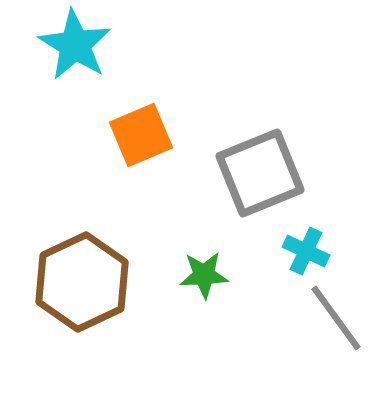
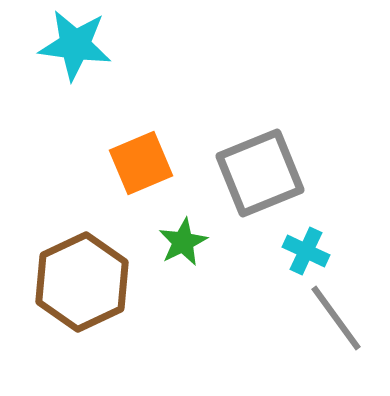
cyan star: rotated 24 degrees counterclockwise
orange square: moved 28 px down
green star: moved 21 px left, 33 px up; rotated 24 degrees counterclockwise
